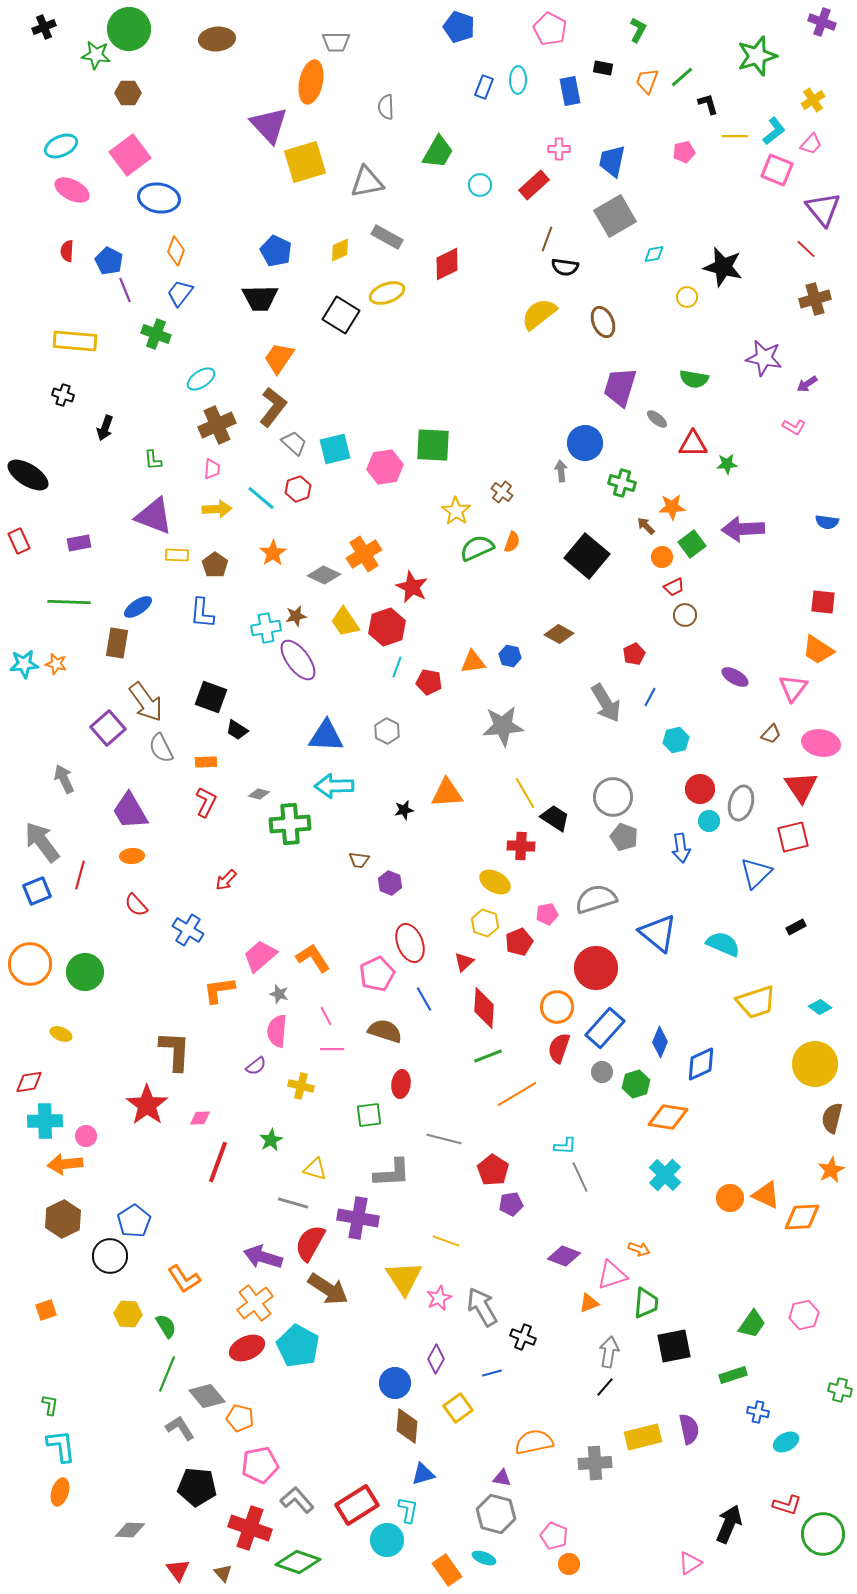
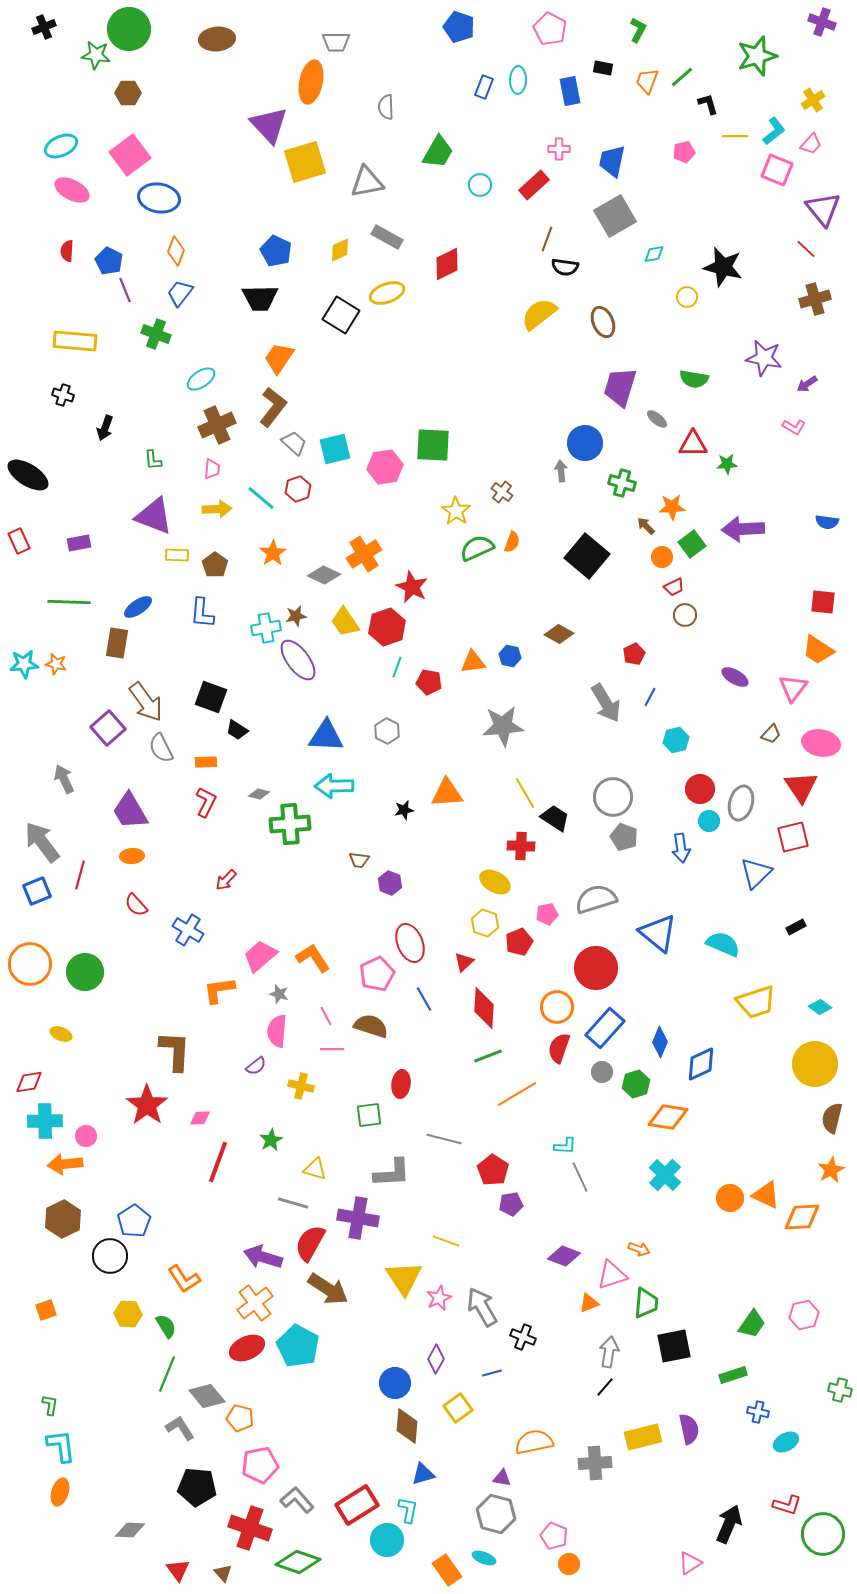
brown semicircle at (385, 1031): moved 14 px left, 5 px up
